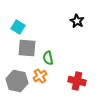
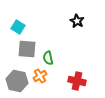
gray square: moved 1 px down
